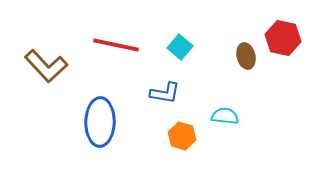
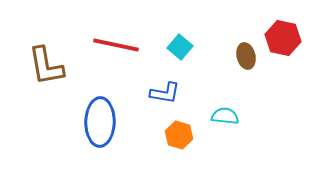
brown L-shape: rotated 33 degrees clockwise
orange hexagon: moved 3 px left, 1 px up
